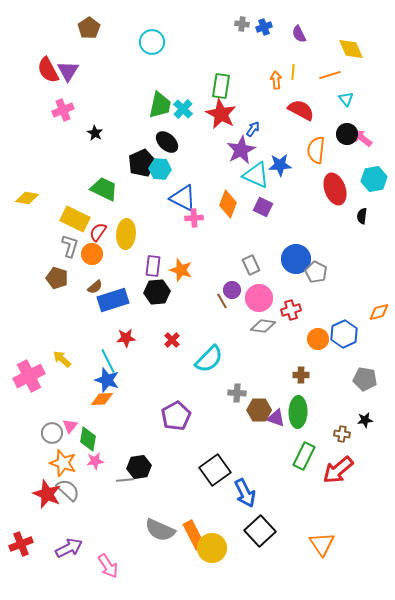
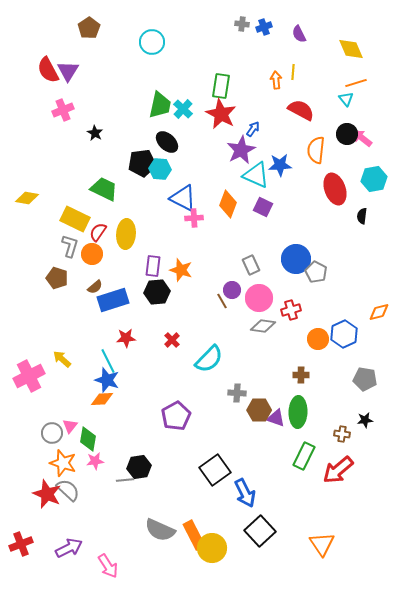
orange line at (330, 75): moved 26 px right, 8 px down
black pentagon at (142, 163): rotated 16 degrees clockwise
